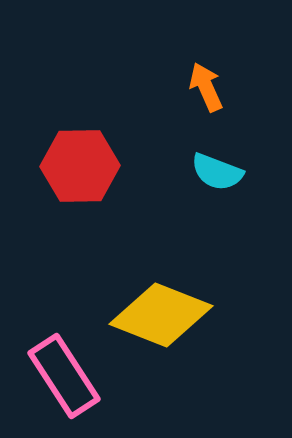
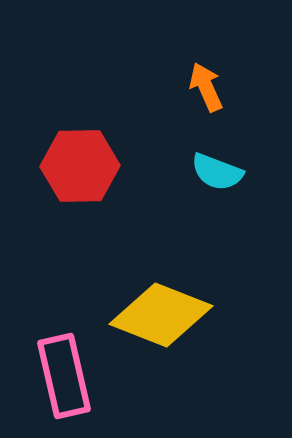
pink rectangle: rotated 20 degrees clockwise
